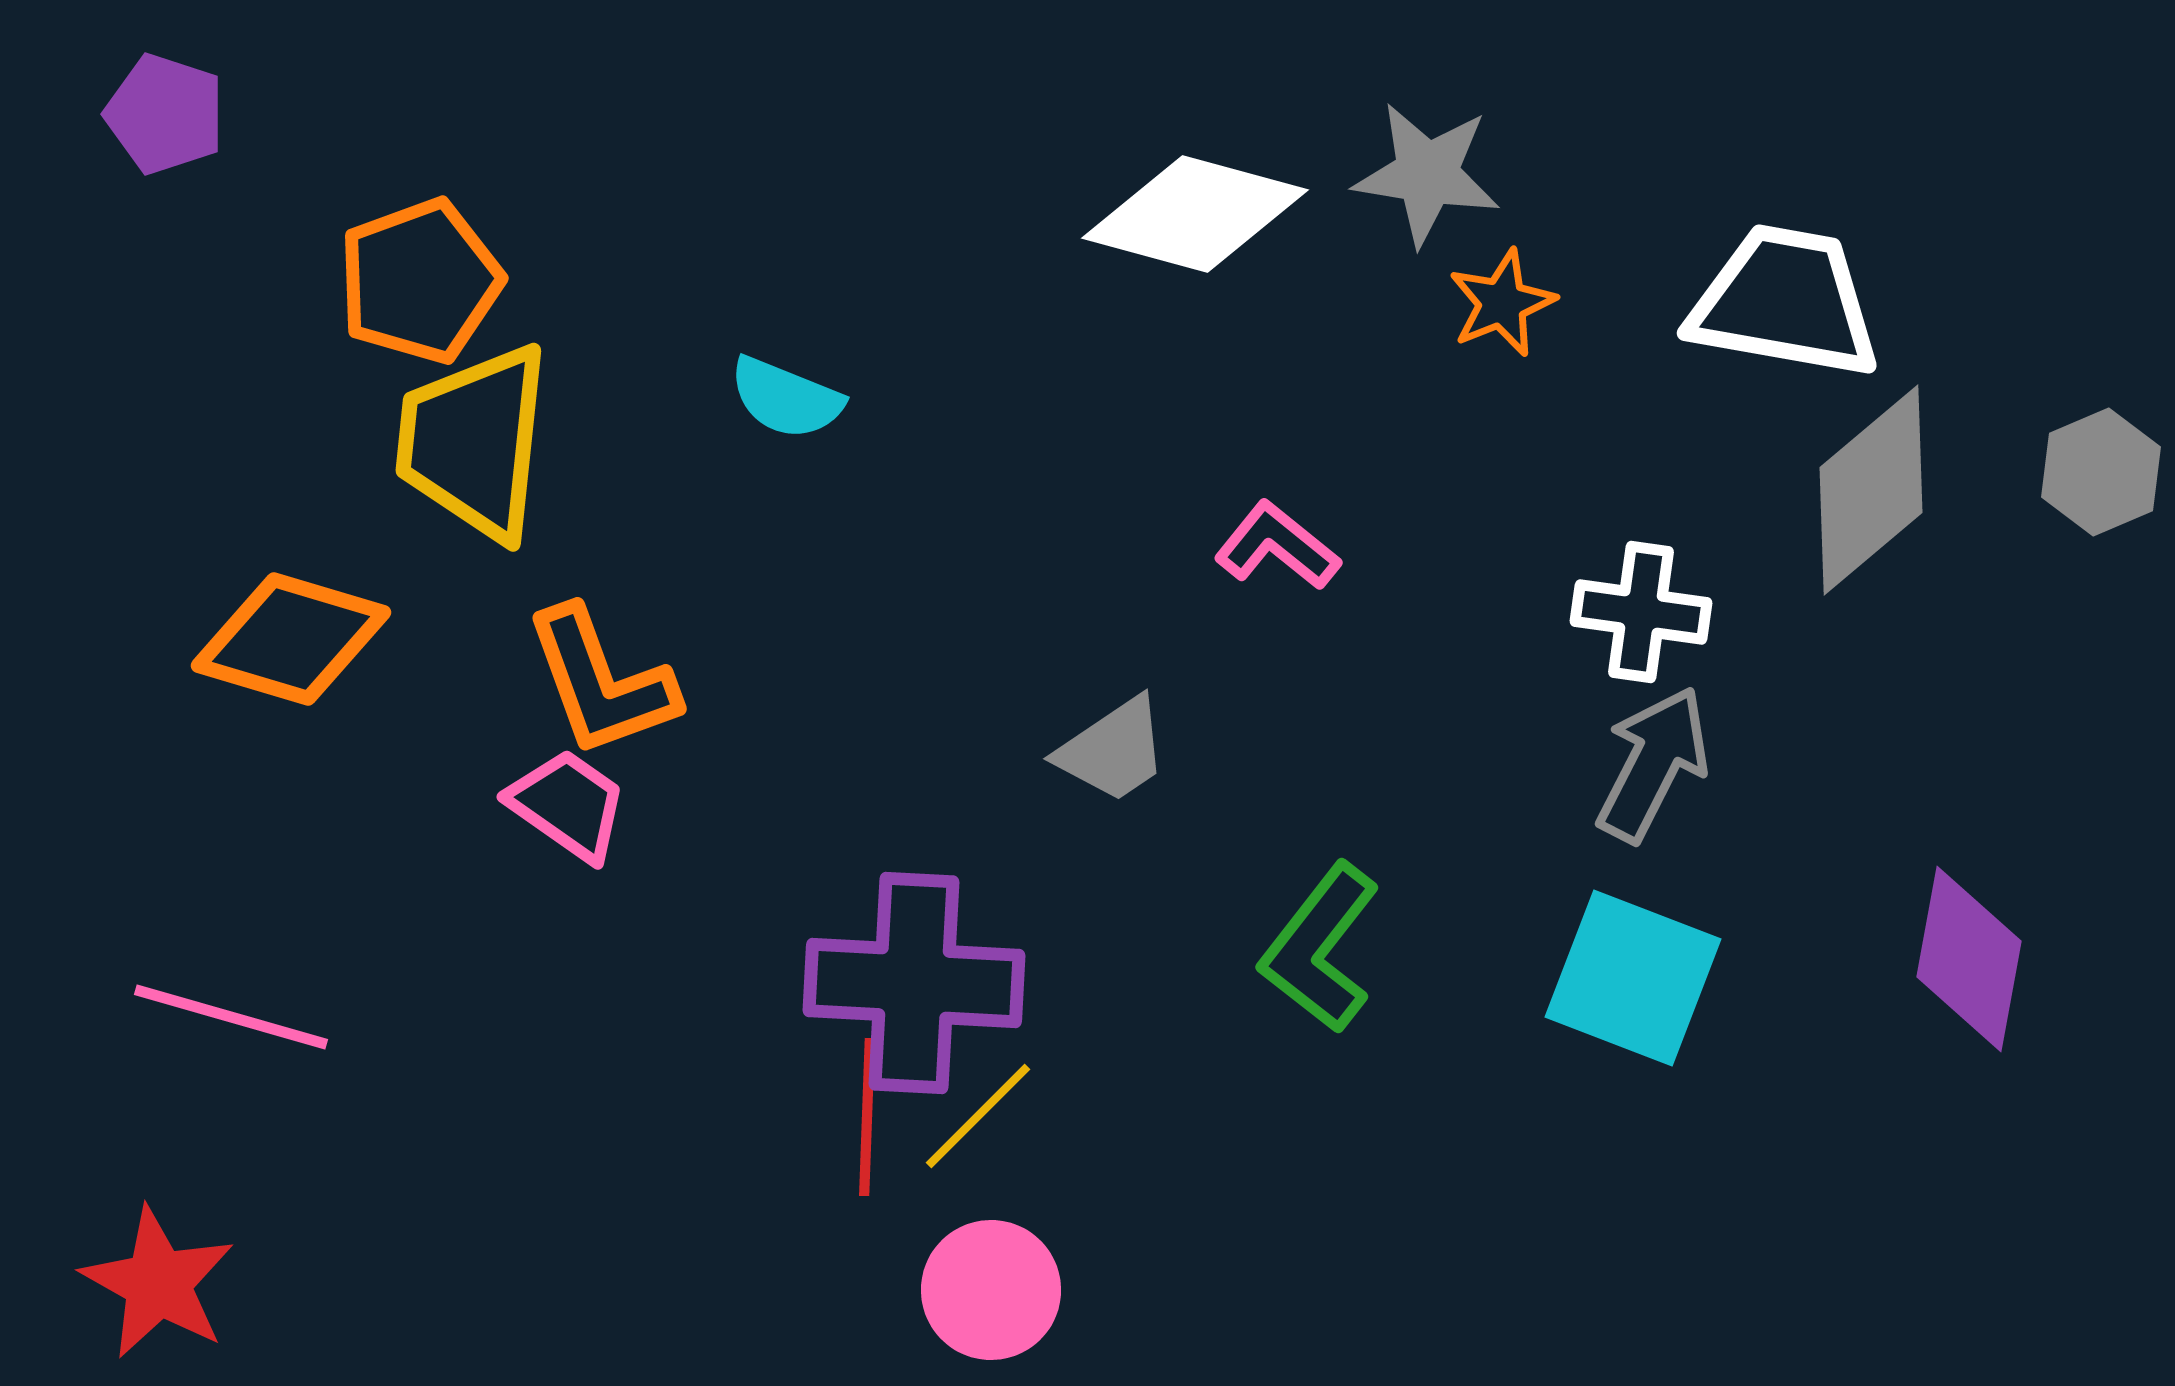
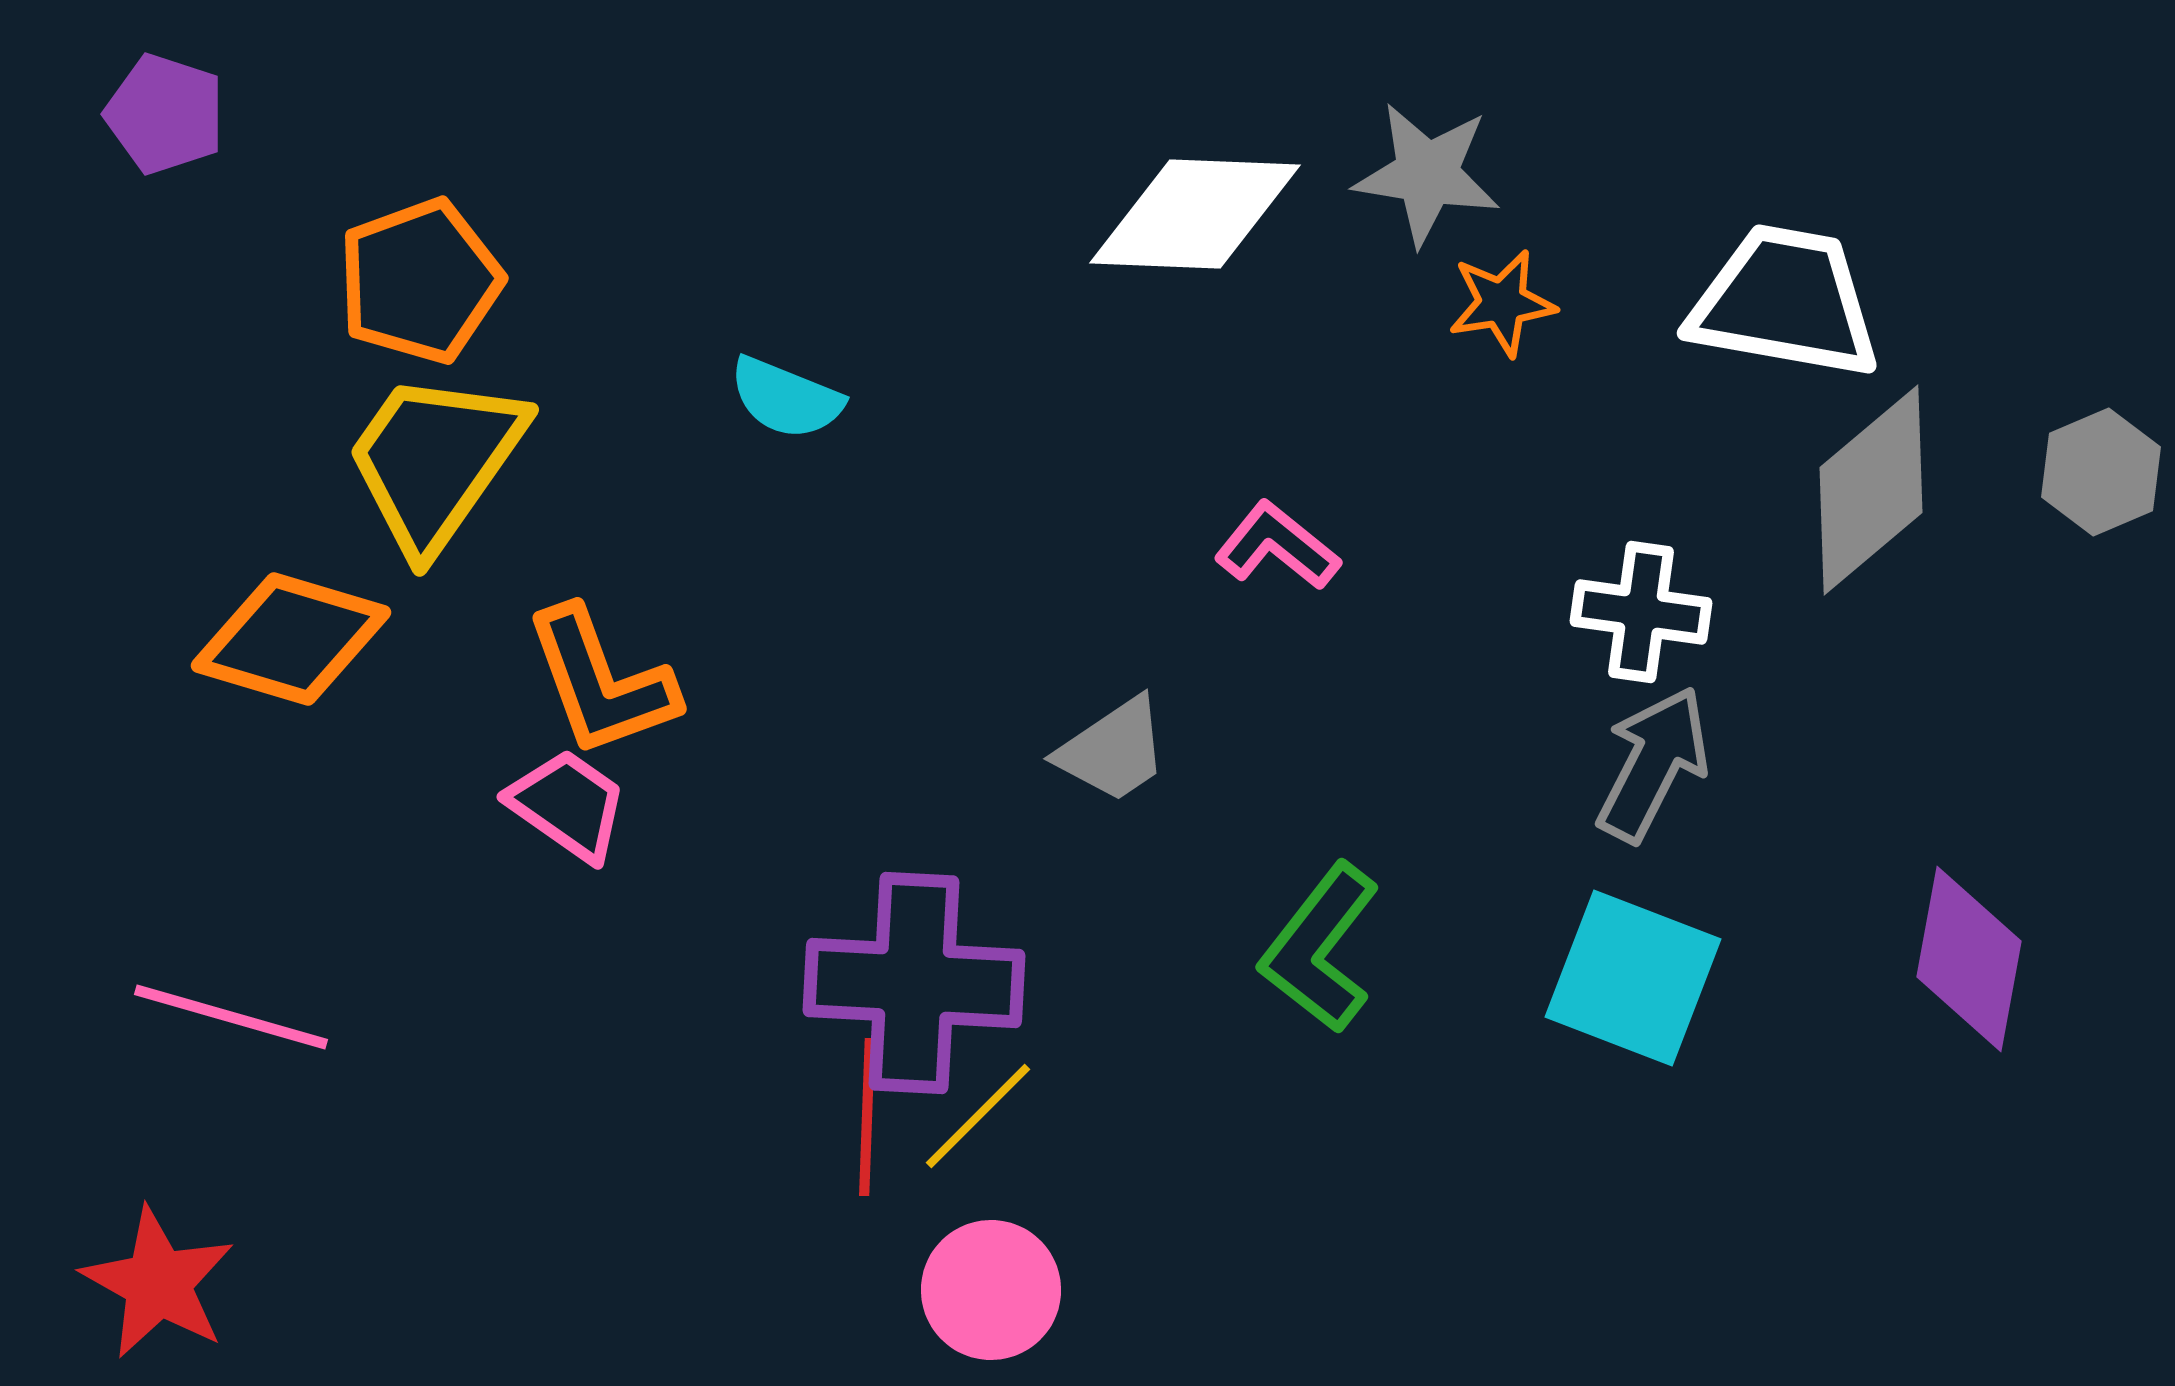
white diamond: rotated 13 degrees counterclockwise
orange star: rotated 13 degrees clockwise
yellow trapezoid: moved 39 px left, 19 px down; rotated 29 degrees clockwise
